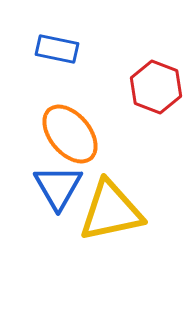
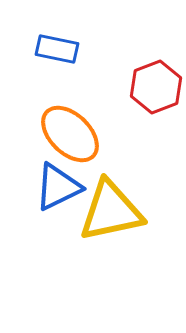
red hexagon: rotated 18 degrees clockwise
orange ellipse: rotated 6 degrees counterclockwise
blue triangle: rotated 34 degrees clockwise
